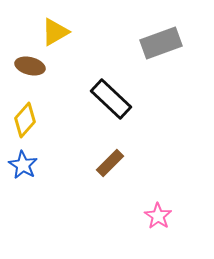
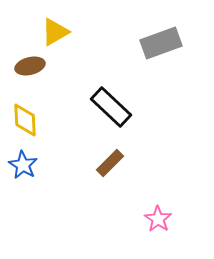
brown ellipse: rotated 28 degrees counterclockwise
black rectangle: moved 8 px down
yellow diamond: rotated 44 degrees counterclockwise
pink star: moved 3 px down
